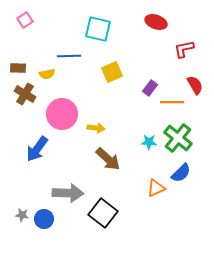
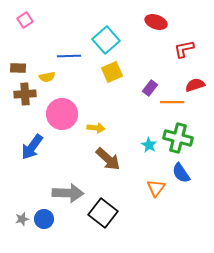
cyan square: moved 8 px right, 11 px down; rotated 36 degrees clockwise
yellow semicircle: moved 3 px down
red semicircle: rotated 78 degrees counterclockwise
brown cross: rotated 35 degrees counterclockwise
green cross: rotated 24 degrees counterclockwise
cyan star: moved 3 px down; rotated 28 degrees clockwise
blue arrow: moved 5 px left, 2 px up
blue semicircle: rotated 100 degrees clockwise
orange triangle: rotated 30 degrees counterclockwise
gray star: moved 4 px down; rotated 24 degrees counterclockwise
